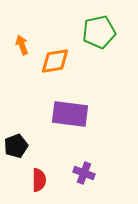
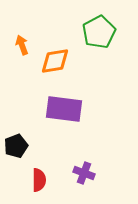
green pentagon: rotated 16 degrees counterclockwise
purple rectangle: moved 6 px left, 5 px up
